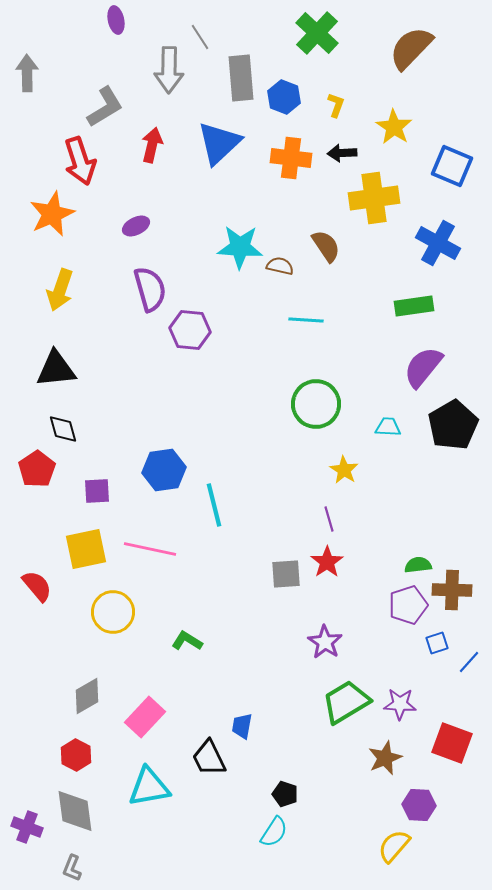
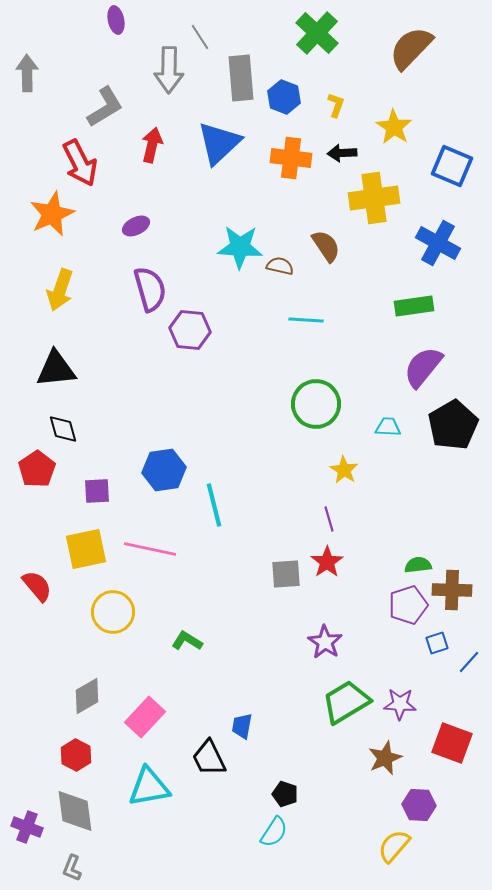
red arrow at (80, 161): moved 2 px down; rotated 9 degrees counterclockwise
